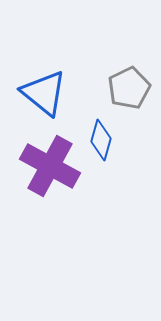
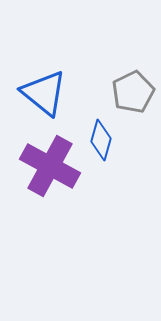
gray pentagon: moved 4 px right, 4 px down
